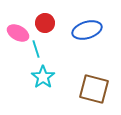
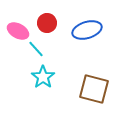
red circle: moved 2 px right
pink ellipse: moved 2 px up
cyan line: rotated 24 degrees counterclockwise
